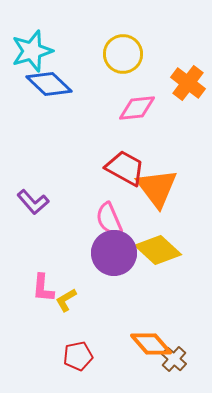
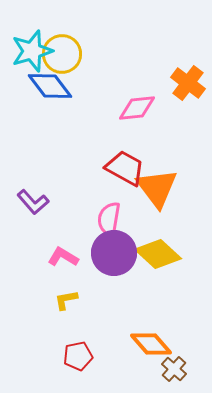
yellow circle: moved 61 px left
blue diamond: moved 1 px right, 2 px down; rotated 9 degrees clockwise
pink semicircle: rotated 32 degrees clockwise
yellow diamond: moved 4 px down
pink L-shape: moved 20 px right, 31 px up; rotated 116 degrees clockwise
yellow L-shape: rotated 20 degrees clockwise
brown cross: moved 10 px down
